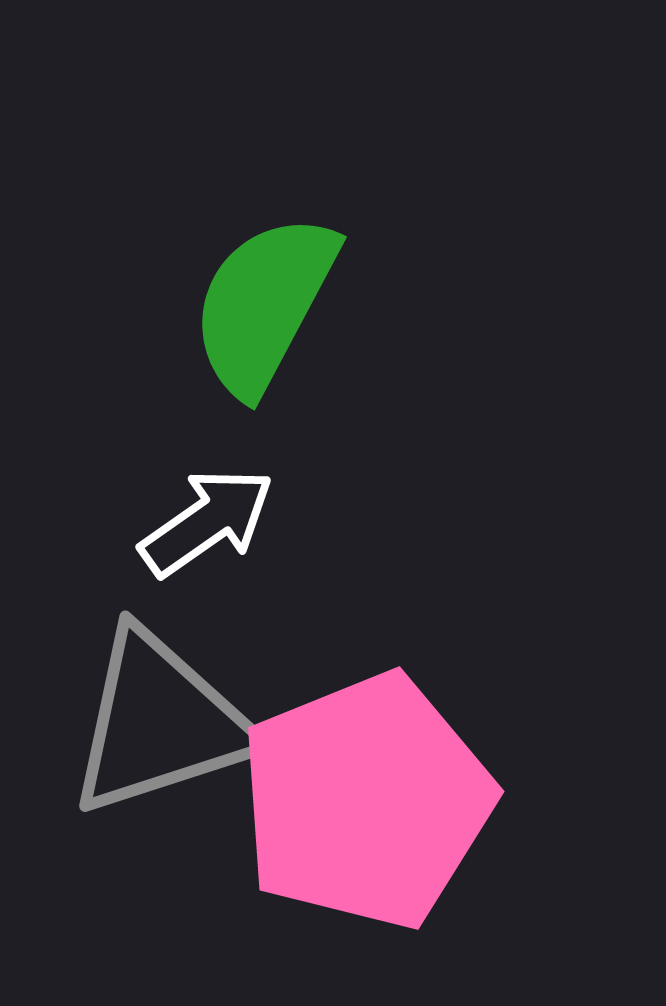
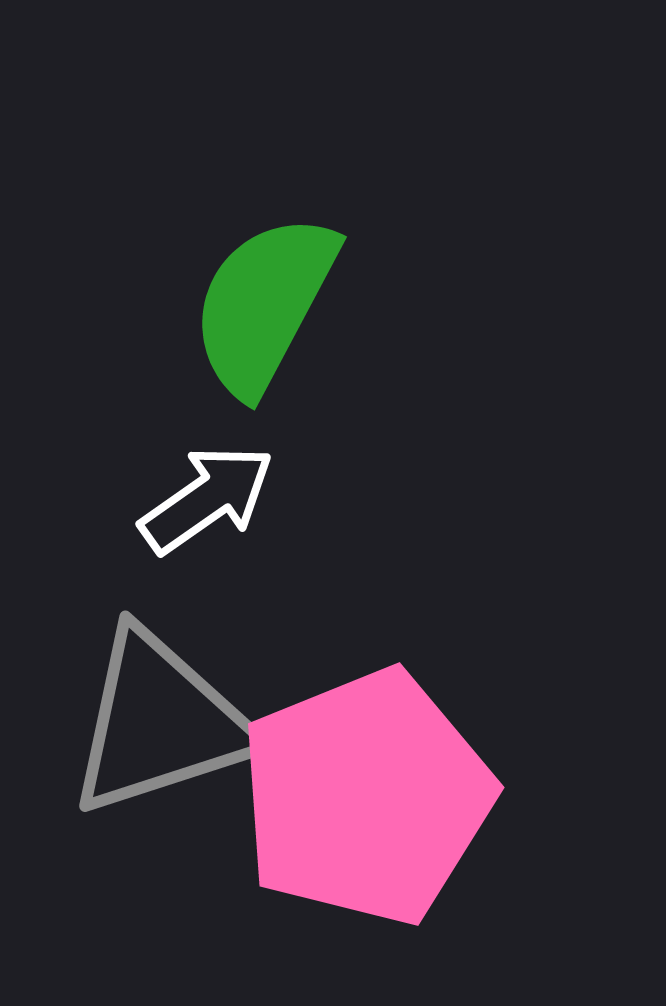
white arrow: moved 23 px up
pink pentagon: moved 4 px up
